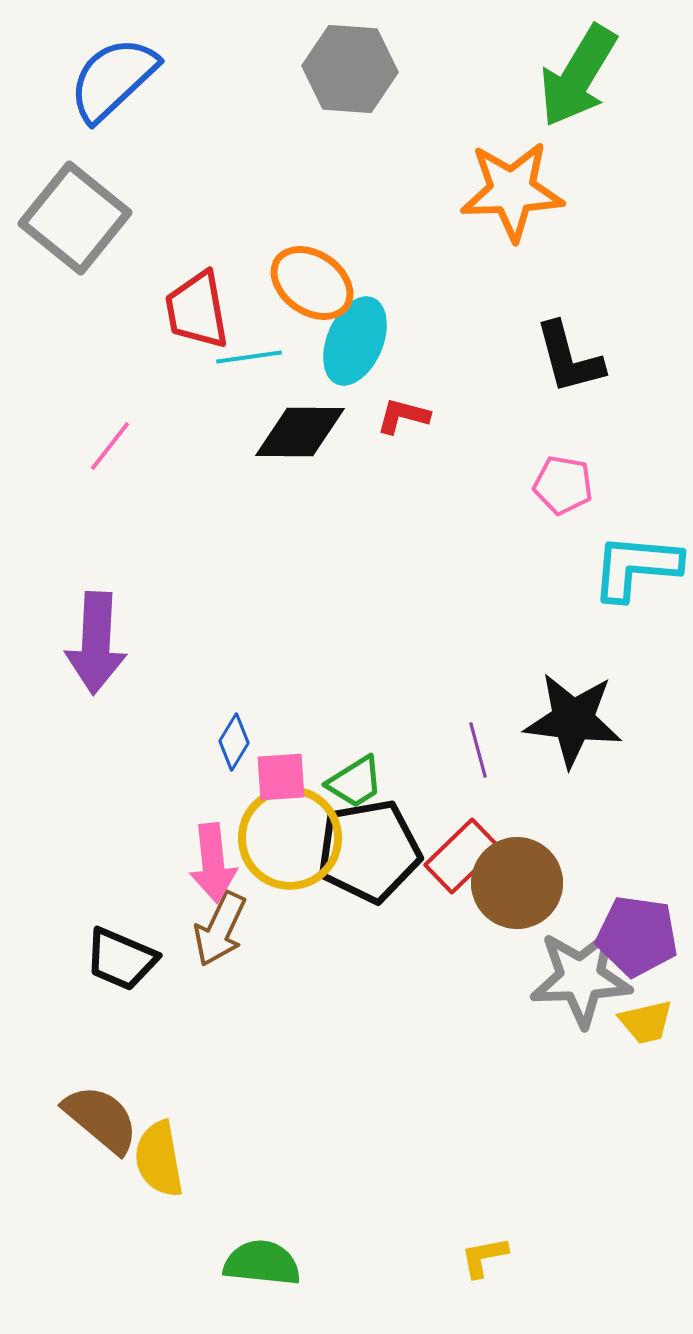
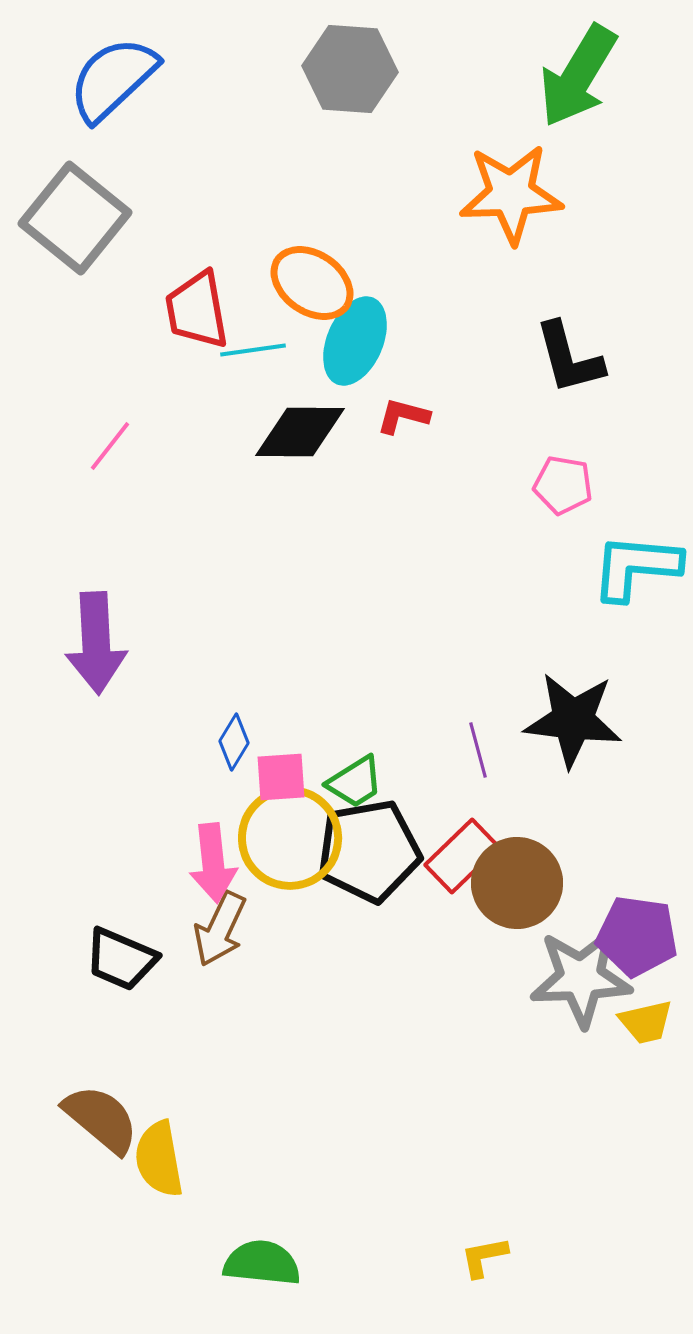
orange star: moved 1 px left, 3 px down
cyan line: moved 4 px right, 7 px up
purple arrow: rotated 6 degrees counterclockwise
